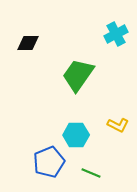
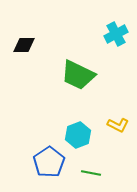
black diamond: moved 4 px left, 2 px down
green trapezoid: rotated 99 degrees counterclockwise
cyan hexagon: moved 2 px right; rotated 20 degrees counterclockwise
blue pentagon: rotated 12 degrees counterclockwise
green line: rotated 12 degrees counterclockwise
